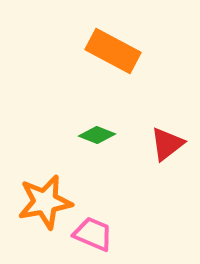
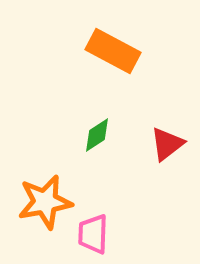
green diamond: rotated 54 degrees counterclockwise
pink trapezoid: rotated 111 degrees counterclockwise
